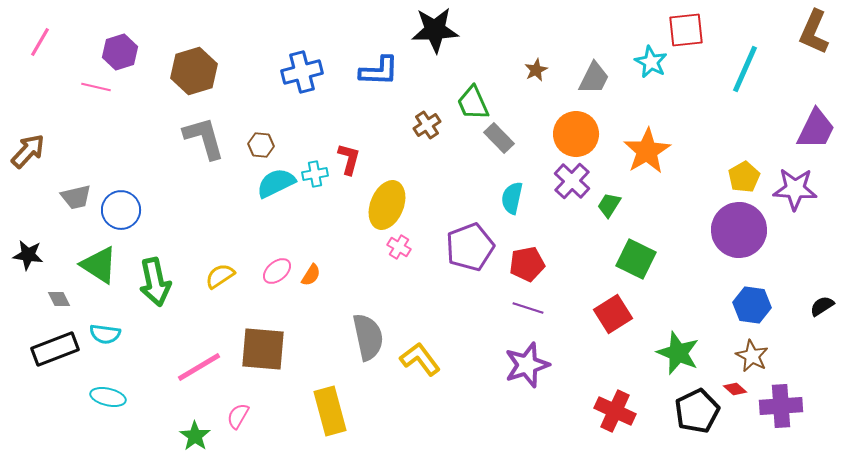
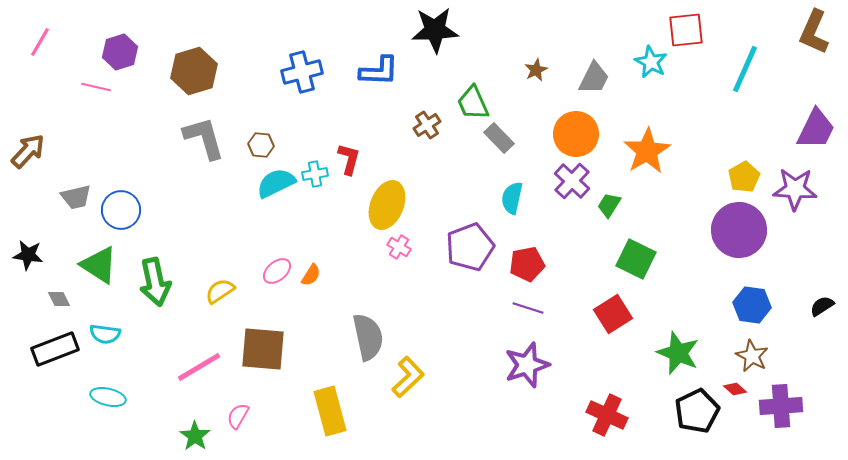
yellow semicircle at (220, 276): moved 15 px down
yellow L-shape at (420, 359): moved 12 px left, 18 px down; rotated 84 degrees clockwise
red cross at (615, 411): moved 8 px left, 4 px down
